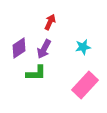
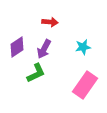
red arrow: rotated 70 degrees clockwise
purple diamond: moved 2 px left, 1 px up
green L-shape: rotated 25 degrees counterclockwise
pink rectangle: rotated 8 degrees counterclockwise
